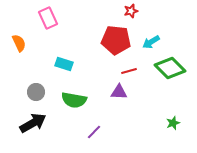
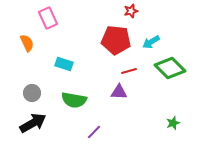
orange semicircle: moved 8 px right
gray circle: moved 4 px left, 1 px down
